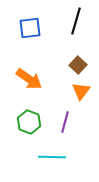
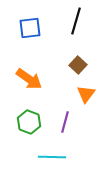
orange triangle: moved 5 px right, 3 px down
